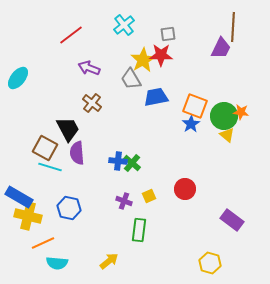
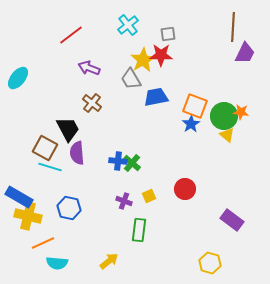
cyan cross: moved 4 px right
purple trapezoid: moved 24 px right, 5 px down
